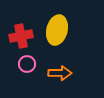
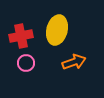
pink circle: moved 1 px left, 1 px up
orange arrow: moved 14 px right, 11 px up; rotated 20 degrees counterclockwise
